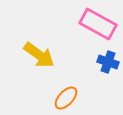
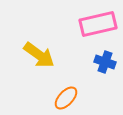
pink rectangle: rotated 42 degrees counterclockwise
blue cross: moved 3 px left
